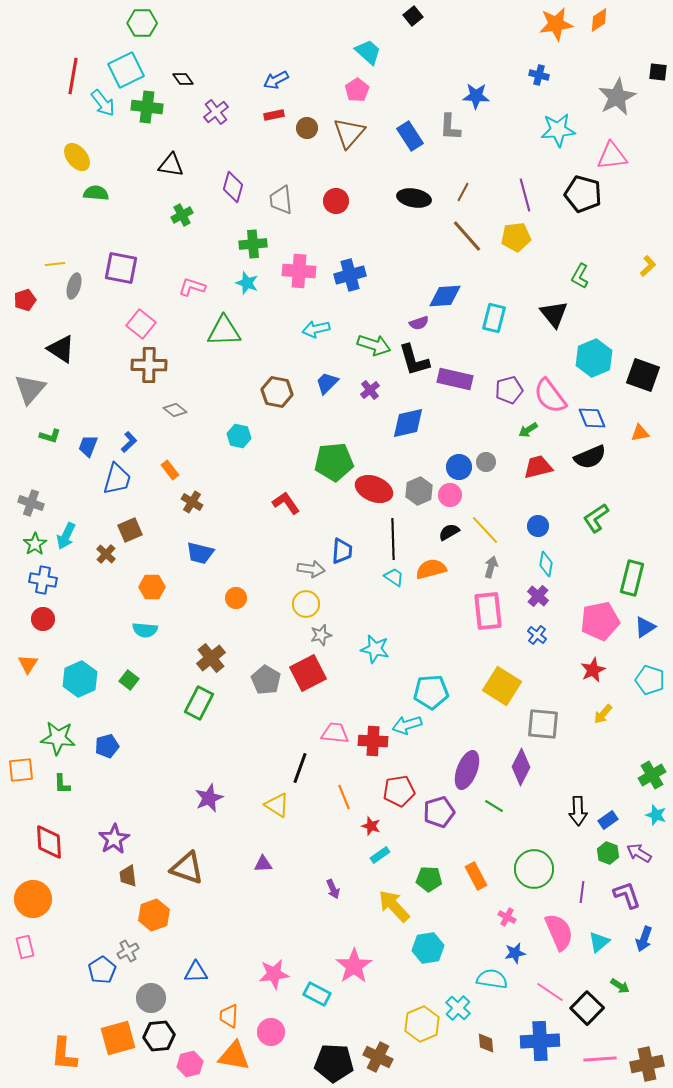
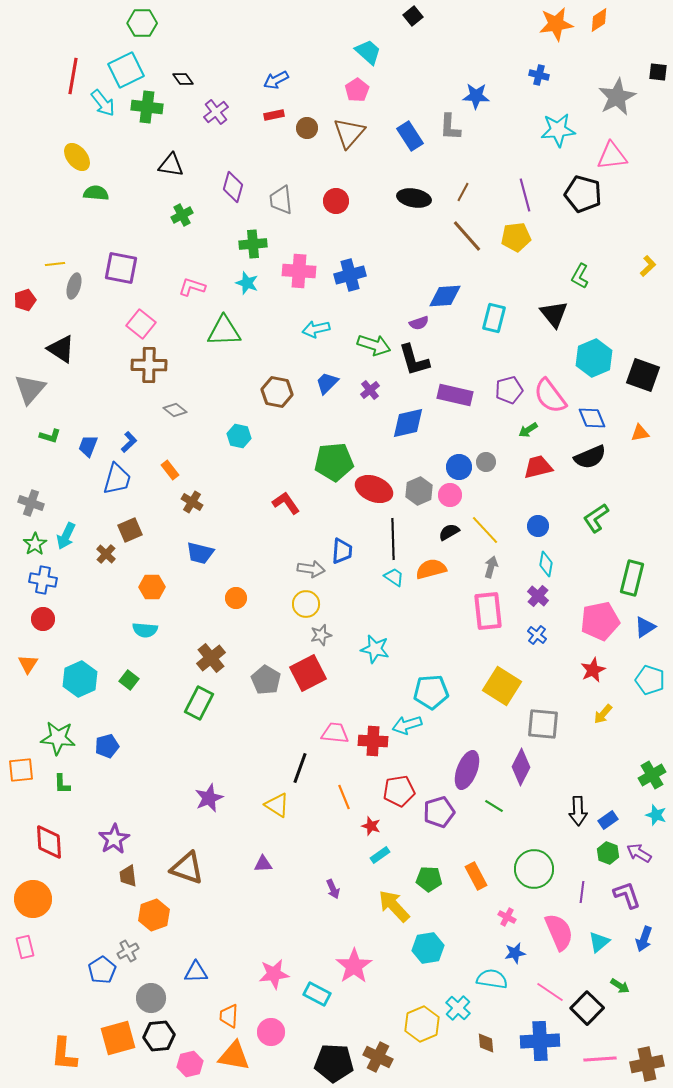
purple rectangle at (455, 379): moved 16 px down
